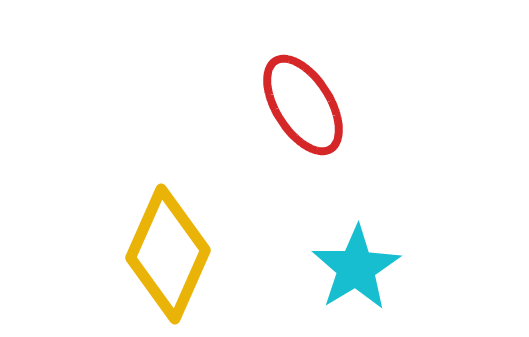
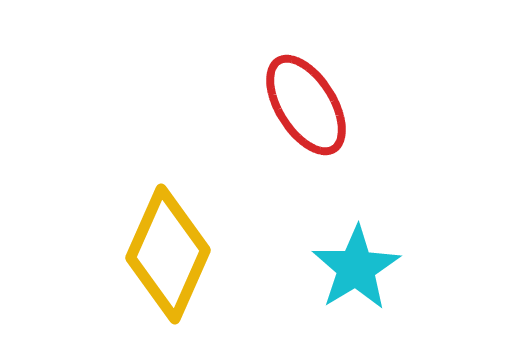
red ellipse: moved 3 px right
